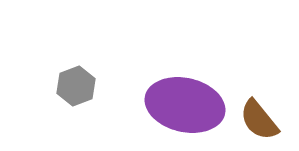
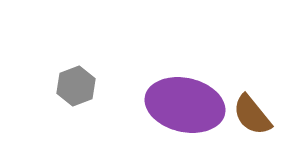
brown semicircle: moved 7 px left, 5 px up
